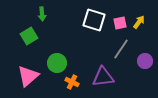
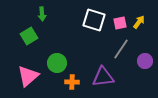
orange cross: rotated 24 degrees counterclockwise
